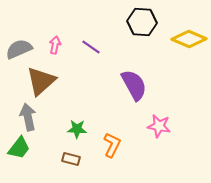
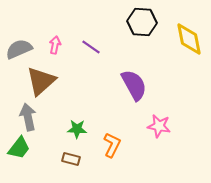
yellow diamond: rotated 56 degrees clockwise
